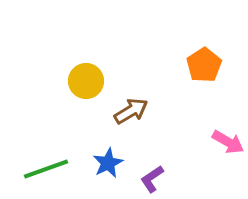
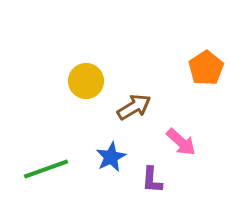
orange pentagon: moved 2 px right, 3 px down
brown arrow: moved 3 px right, 4 px up
pink arrow: moved 47 px left; rotated 12 degrees clockwise
blue star: moved 3 px right, 6 px up
purple L-shape: moved 1 px down; rotated 52 degrees counterclockwise
